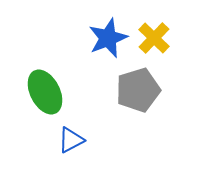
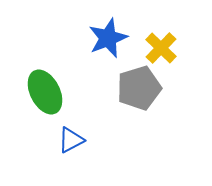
yellow cross: moved 7 px right, 10 px down
gray pentagon: moved 1 px right, 2 px up
